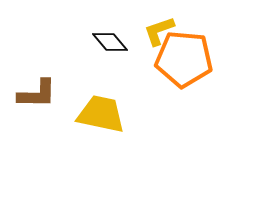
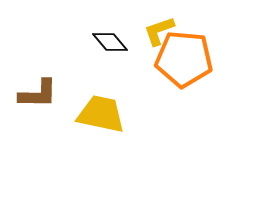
brown L-shape: moved 1 px right
